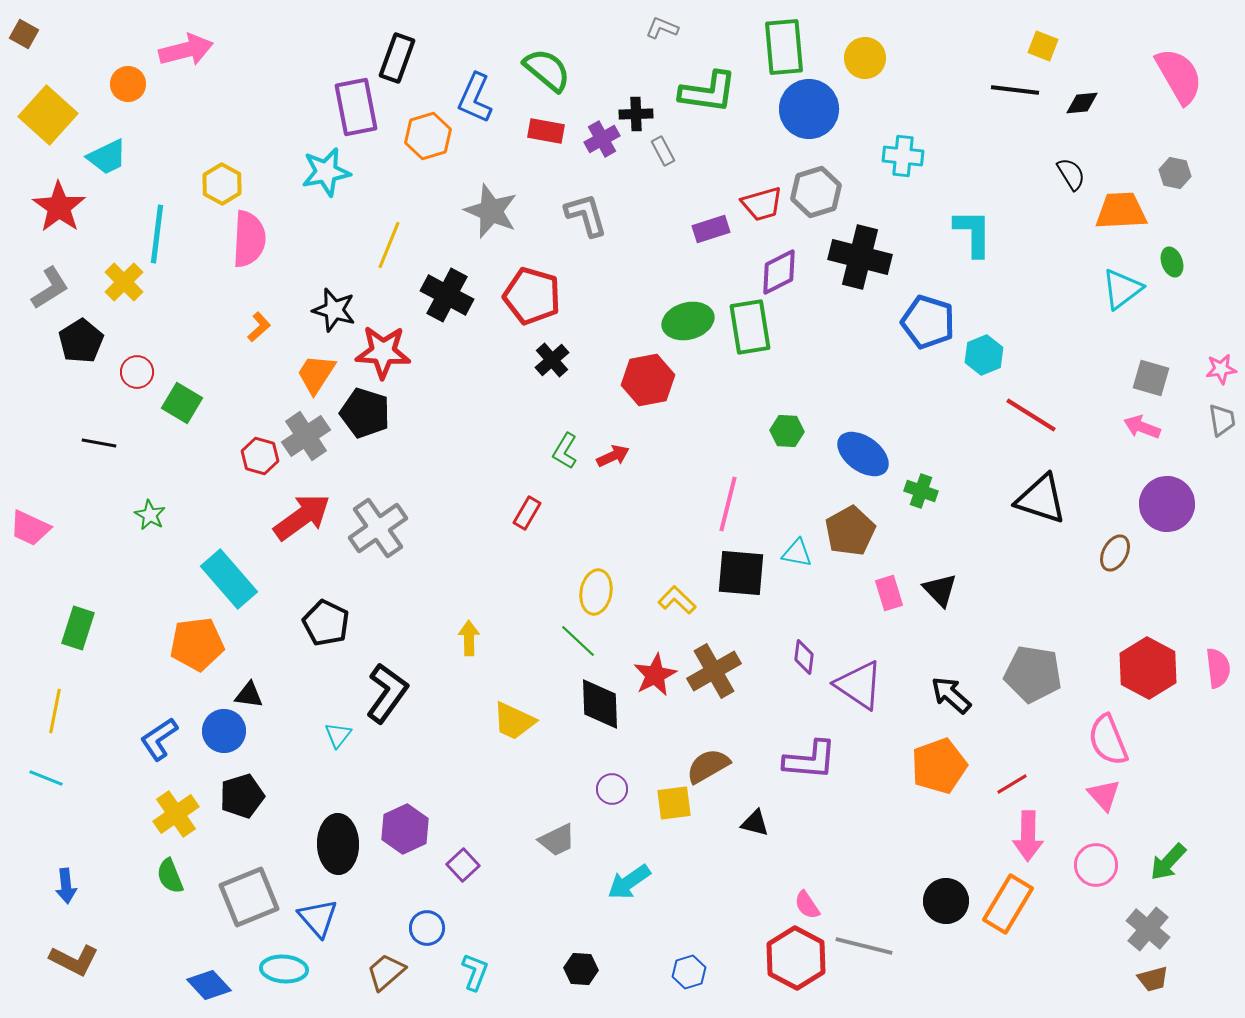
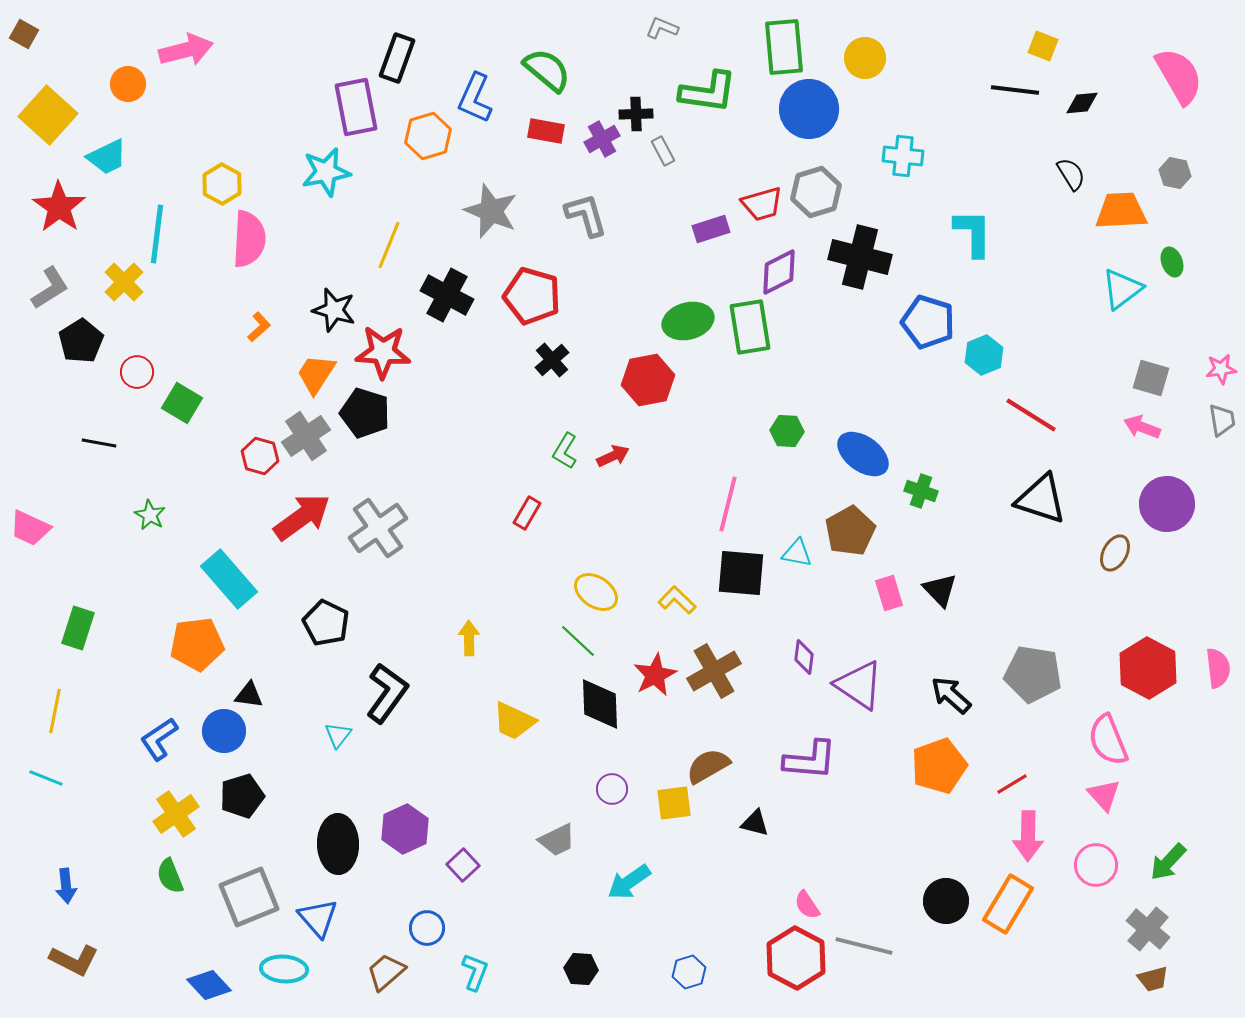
yellow ellipse at (596, 592): rotated 66 degrees counterclockwise
